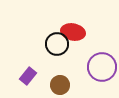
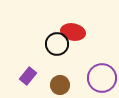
purple circle: moved 11 px down
